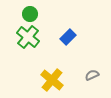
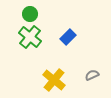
green cross: moved 2 px right
yellow cross: moved 2 px right
